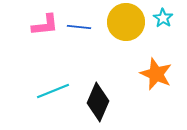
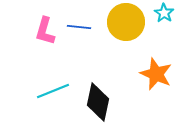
cyan star: moved 1 px right, 5 px up
pink L-shape: moved 6 px down; rotated 112 degrees clockwise
black diamond: rotated 12 degrees counterclockwise
